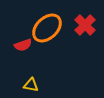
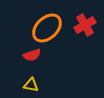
red cross: rotated 15 degrees clockwise
red semicircle: moved 9 px right, 10 px down
